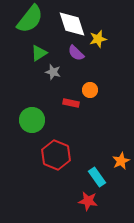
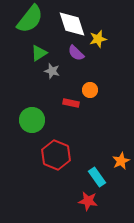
gray star: moved 1 px left, 1 px up
